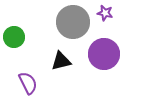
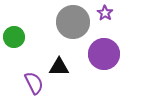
purple star: rotated 21 degrees clockwise
black triangle: moved 2 px left, 6 px down; rotated 15 degrees clockwise
purple semicircle: moved 6 px right
